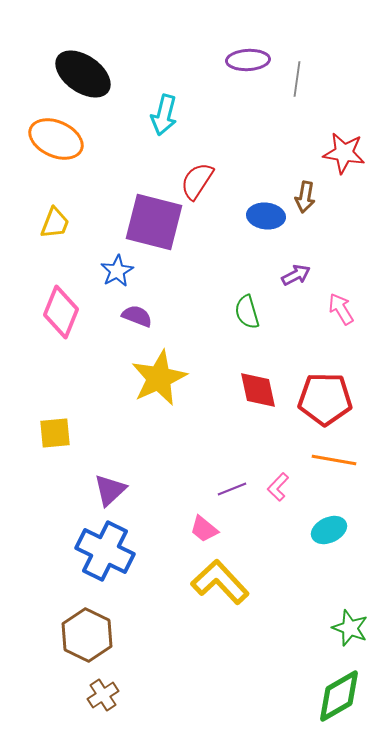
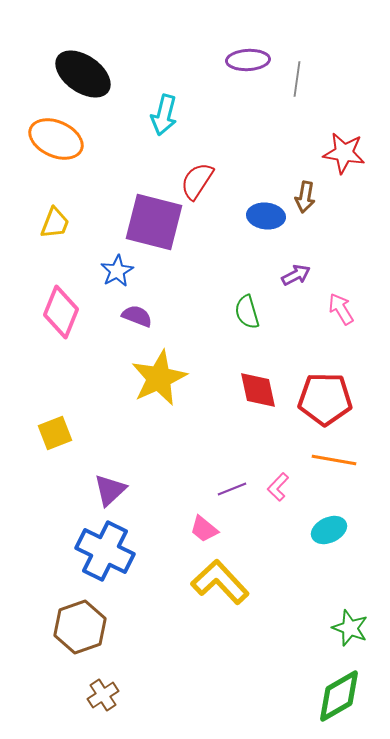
yellow square: rotated 16 degrees counterclockwise
brown hexagon: moved 7 px left, 8 px up; rotated 15 degrees clockwise
